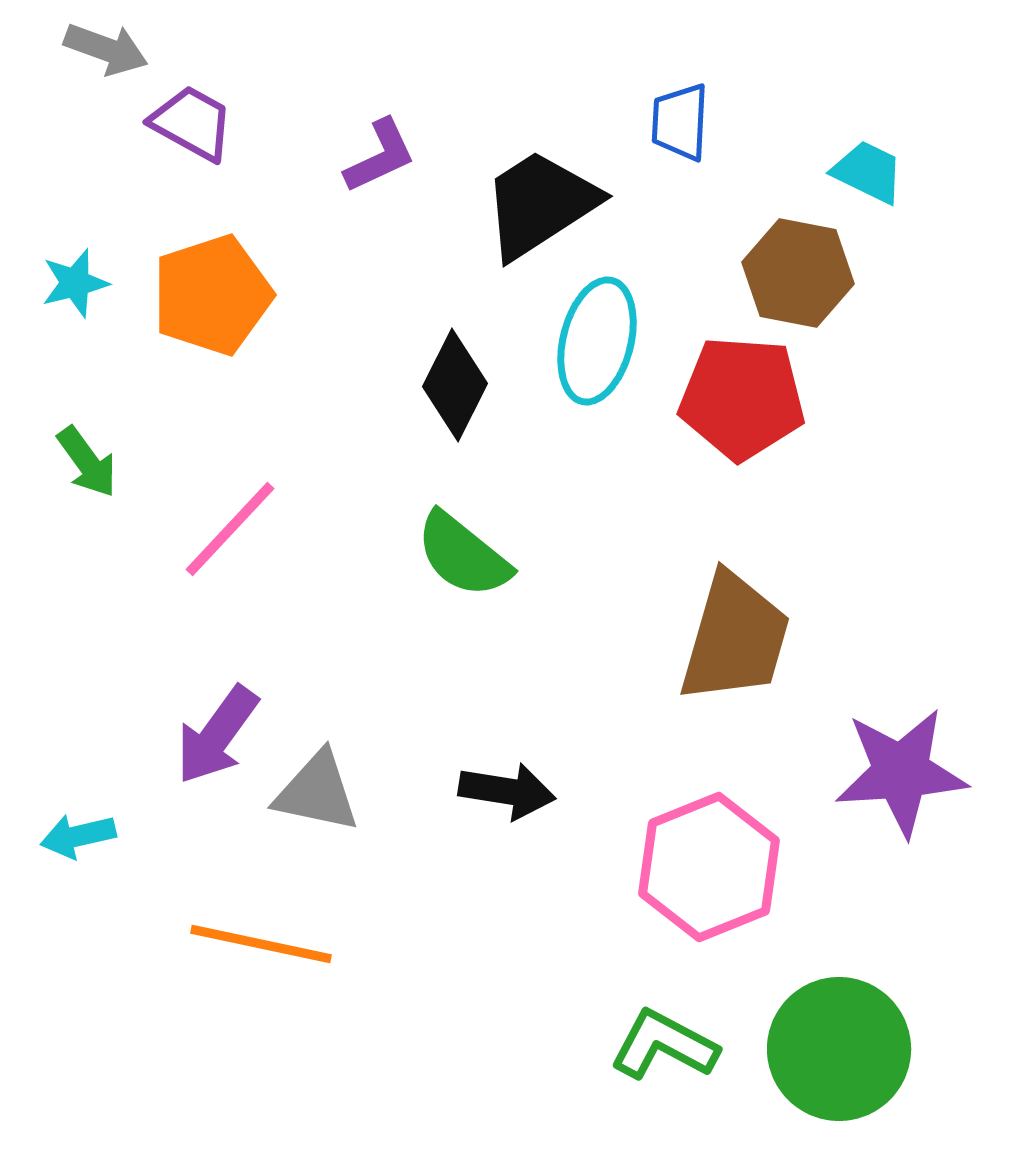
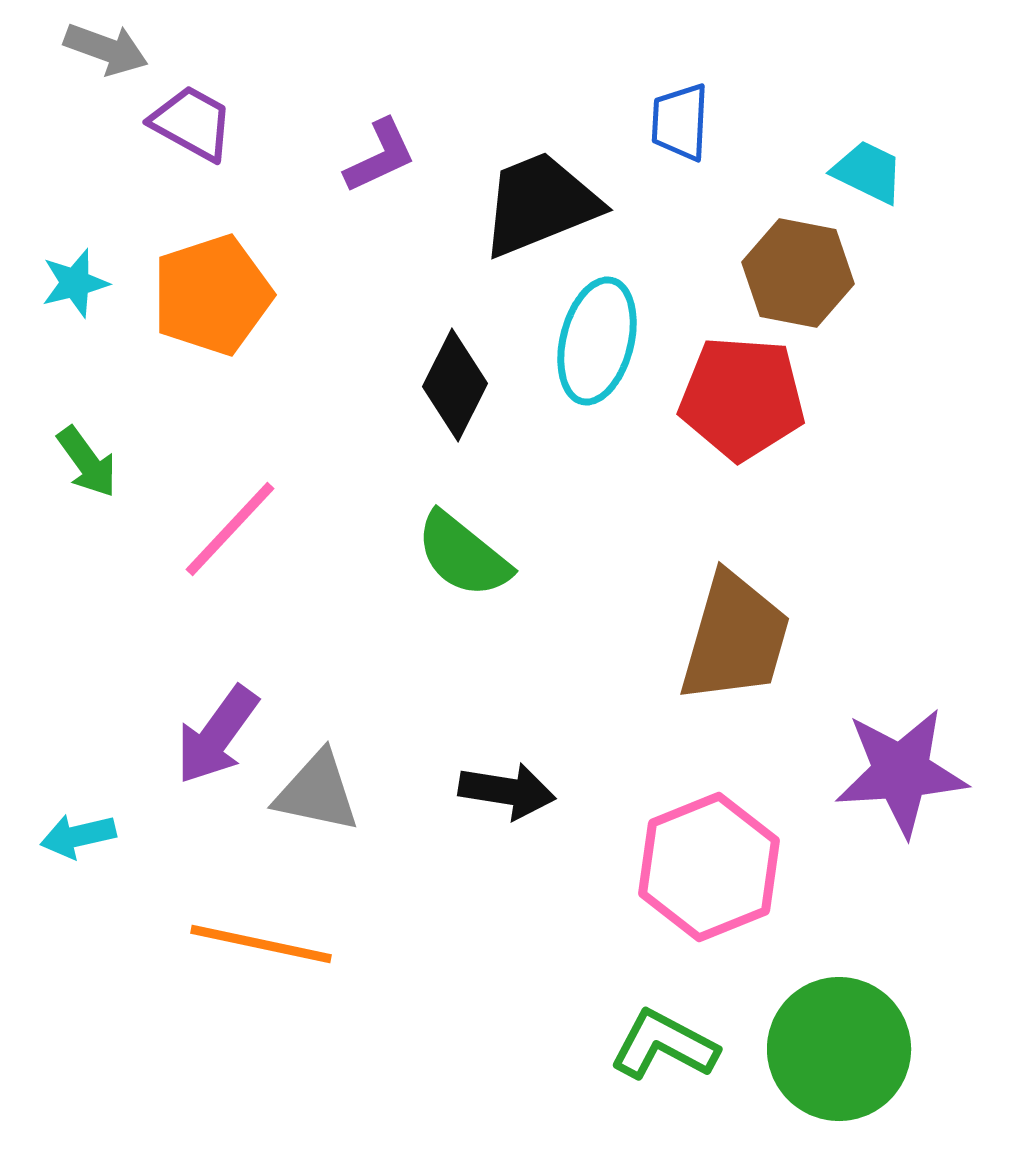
black trapezoid: rotated 11 degrees clockwise
